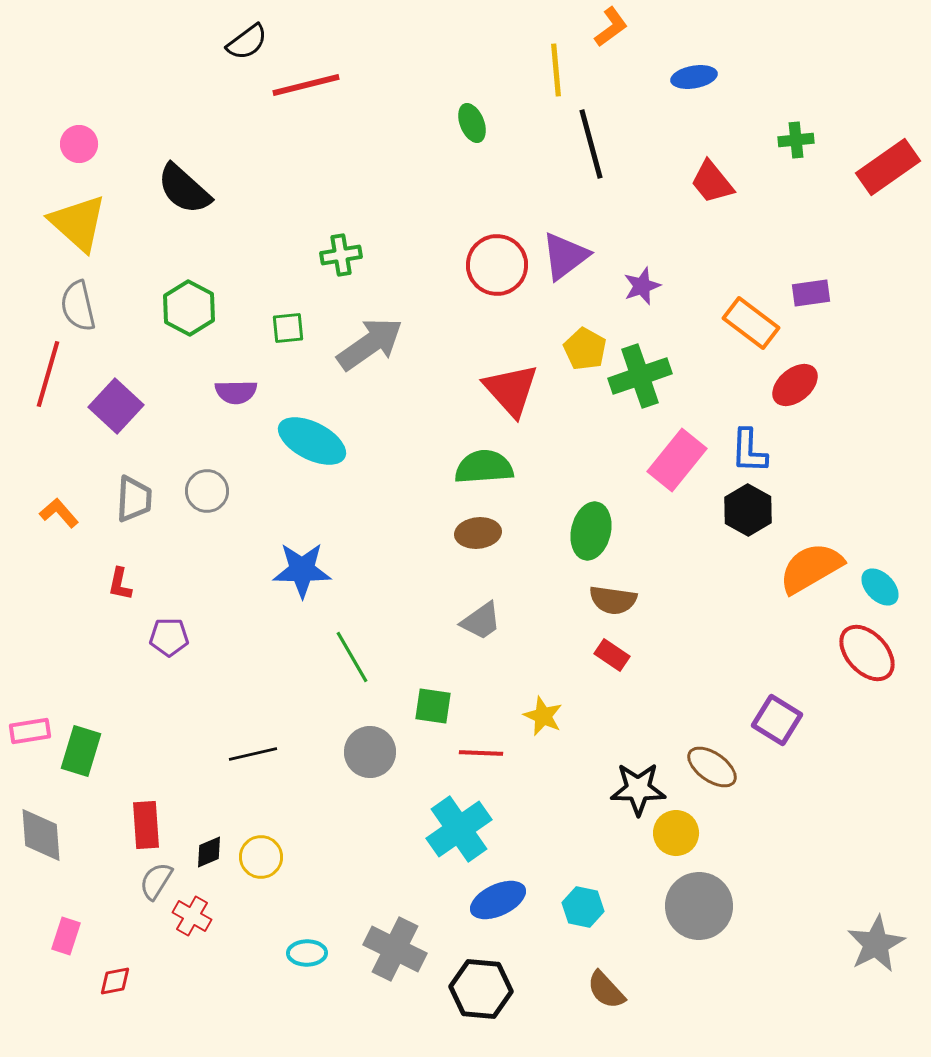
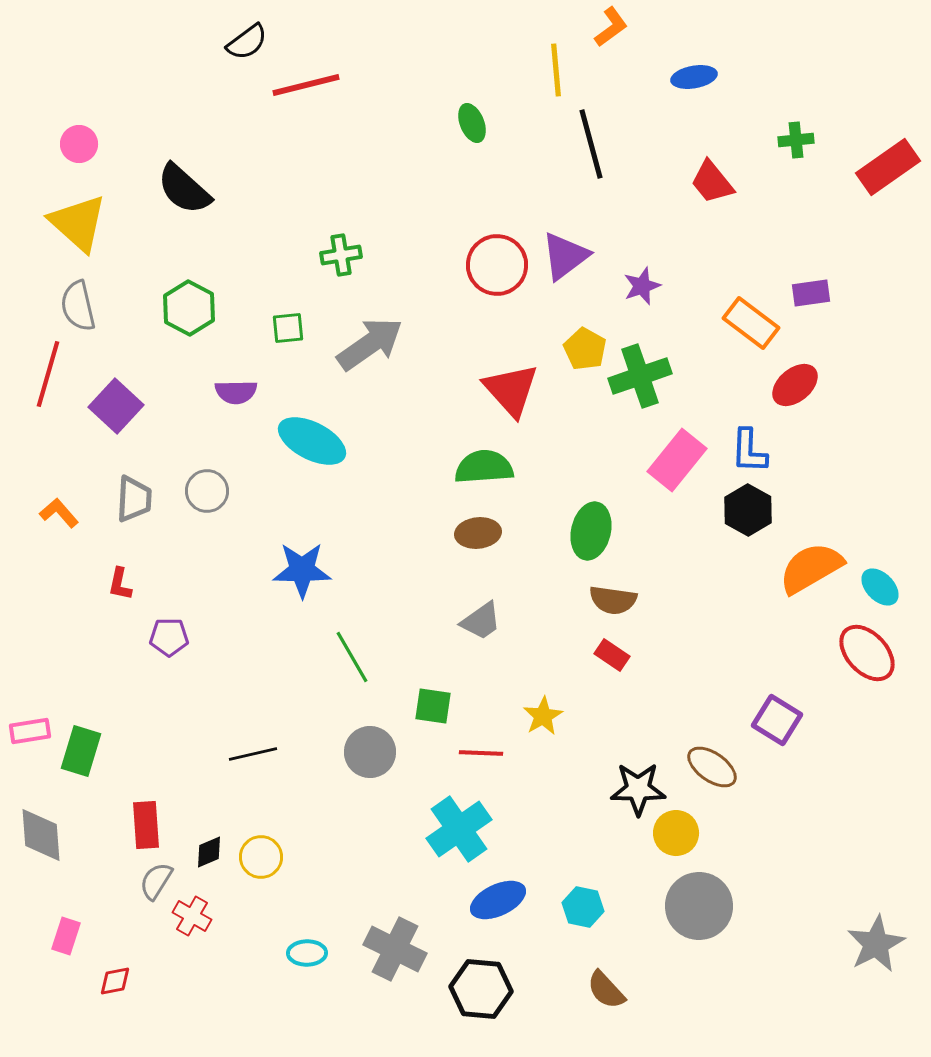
yellow star at (543, 716): rotated 18 degrees clockwise
